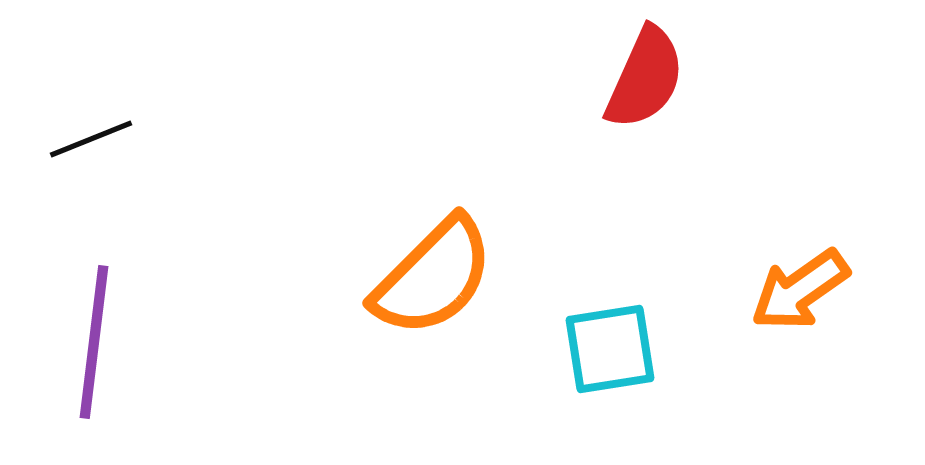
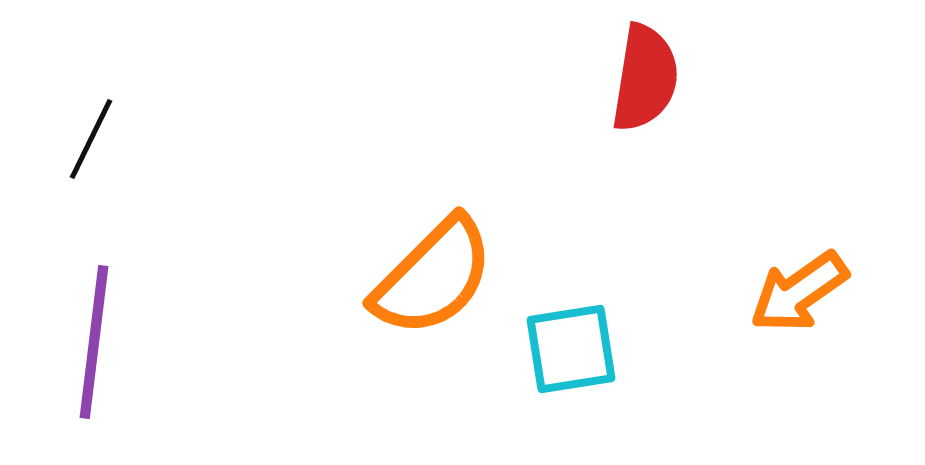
red semicircle: rotated 15 degrees counterclockwise
black line: rotated 42 degrees counterclockwise
orange arrow: moved 1 px left, 2 px down
cyan square: moved 39 px left
